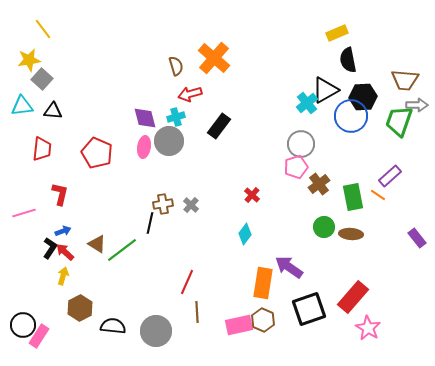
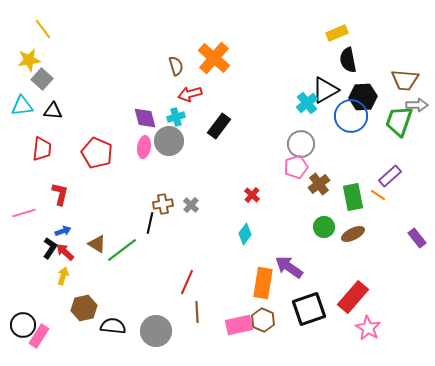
brown ellipse at (351, 234): moved 2 px right; rotated 30 degrees counterclockwise
brown hexagon at (80, 308): moved 4 px right; rotated 15 degrees clockwise
